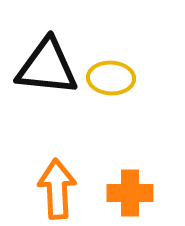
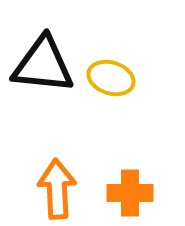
black triangle: moved 4 px left, 2 px up
yellow ellipse: rotated 15 degrees clockwise
